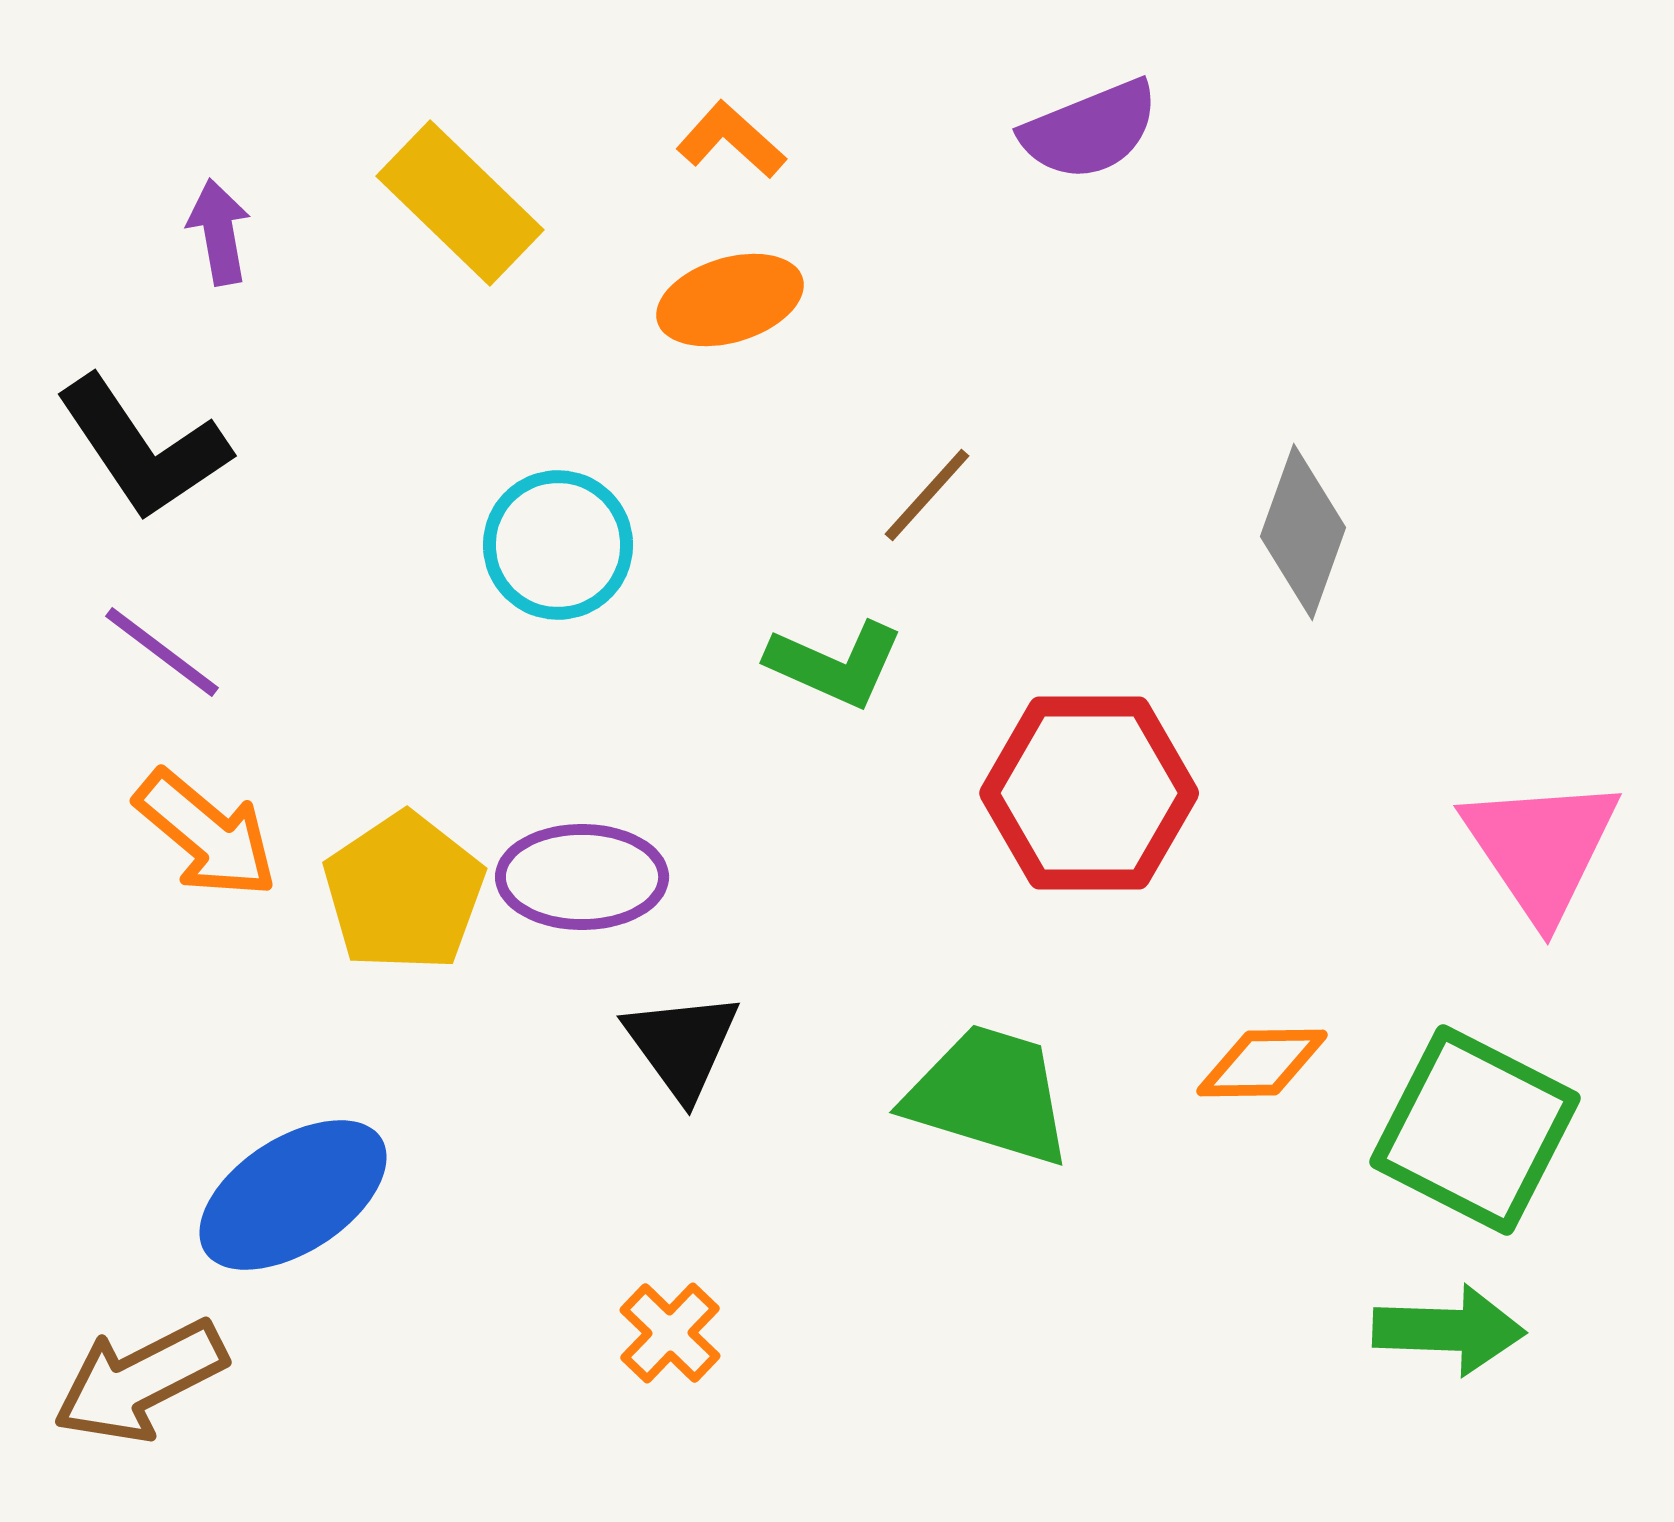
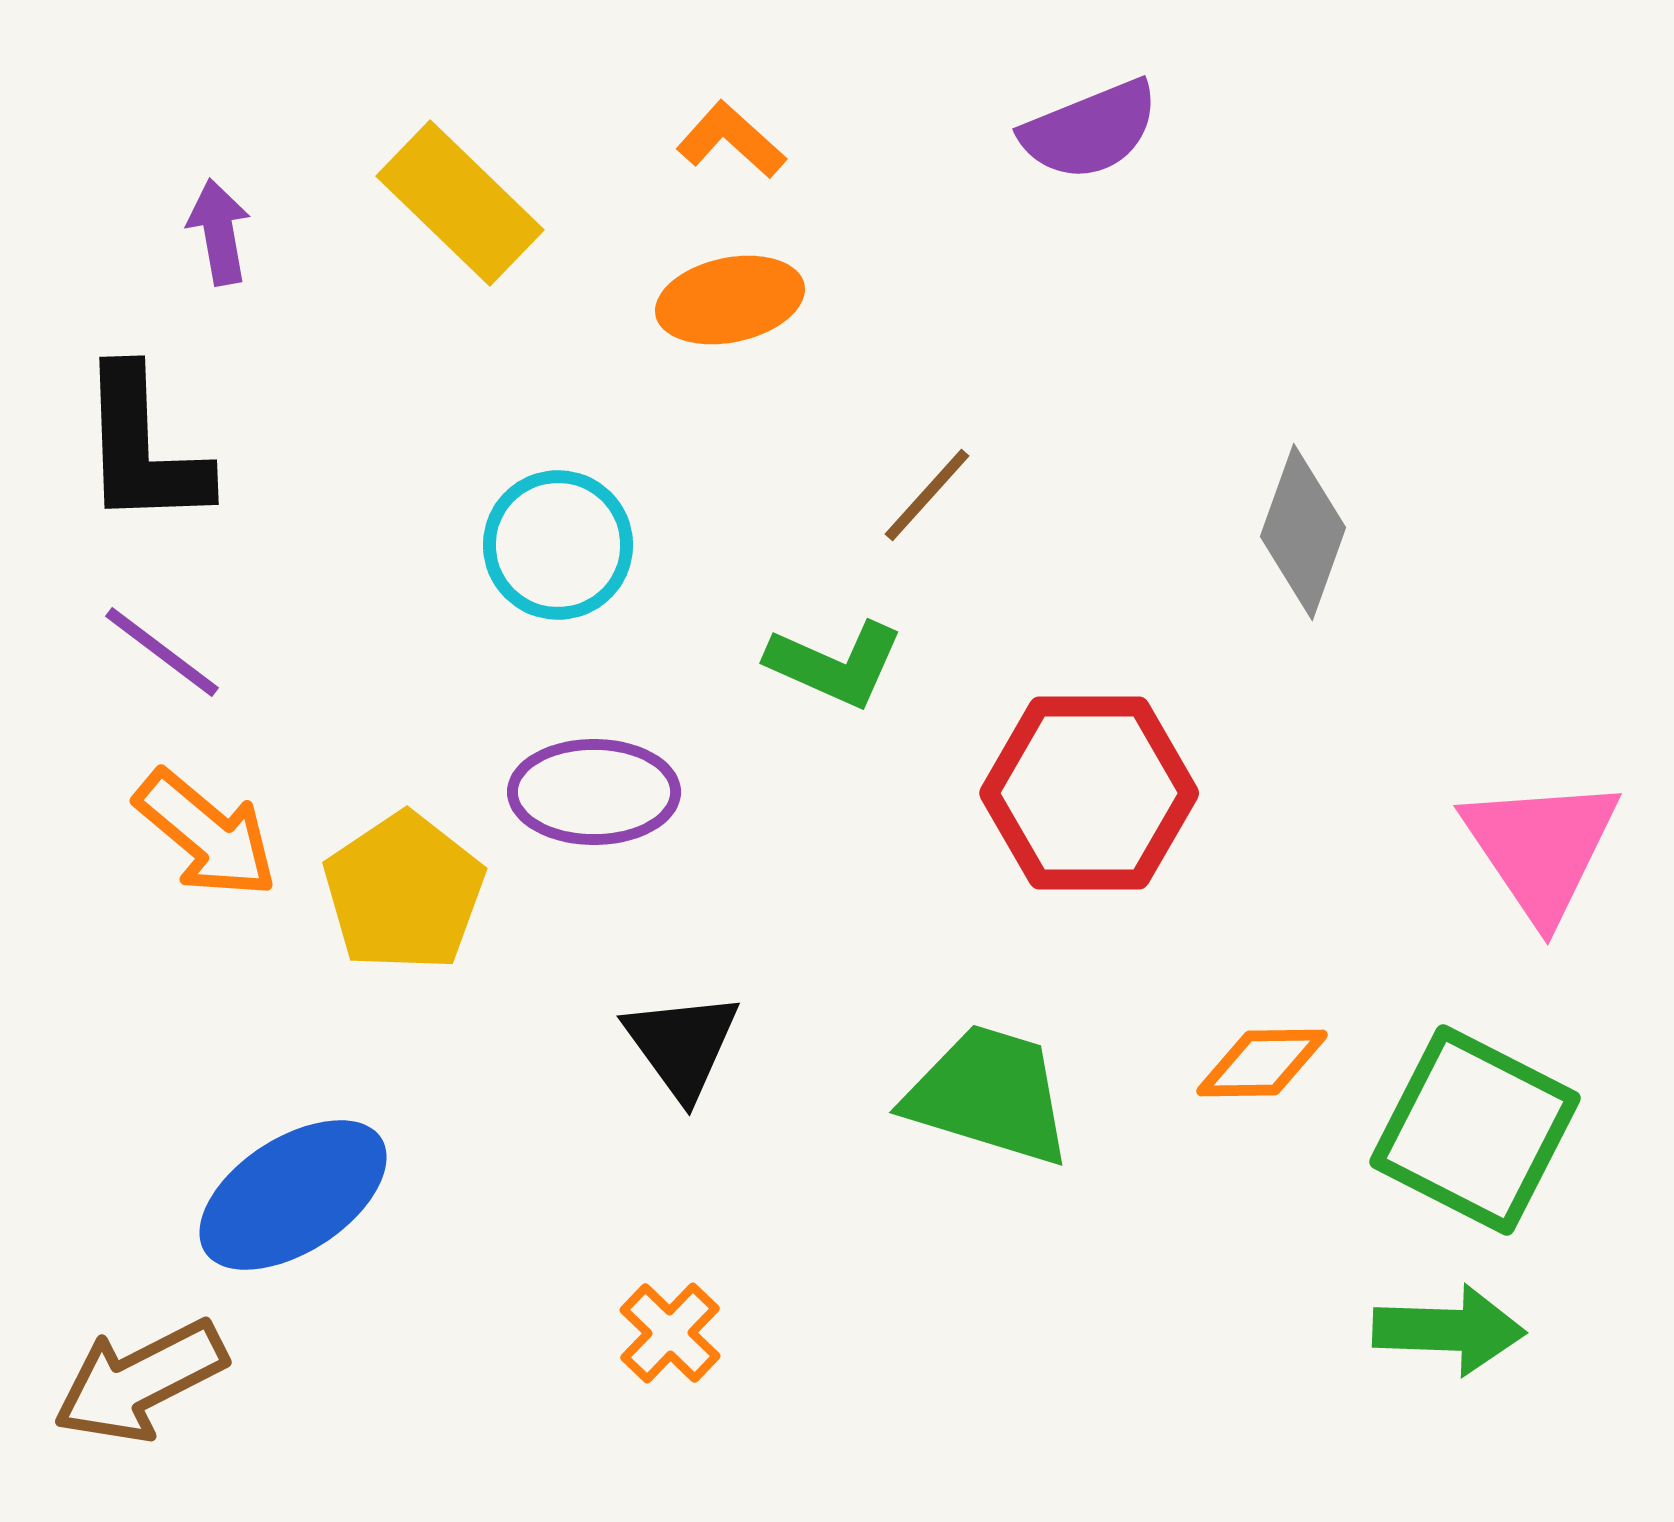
orange ellipse: rotated 5 degrees clockwise
black L-shape: rotated 32 degrees clockwise
purple ellipse: moved 12 px right, 85 px up
